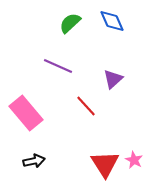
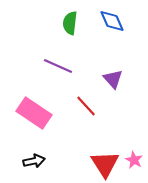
green semicircle: rotated 40 degrees counterclockwise
purple triangle: rotated 30 degrees counterclockwise
pink rectangle: moved 8 px right; rotated 16 degrees counterclockwise
